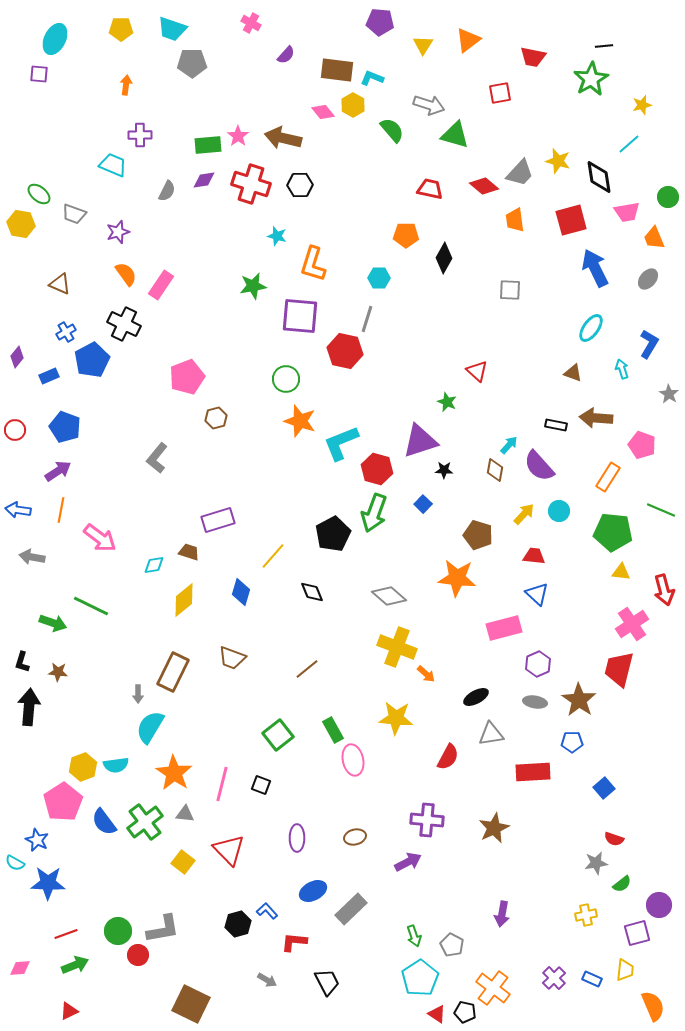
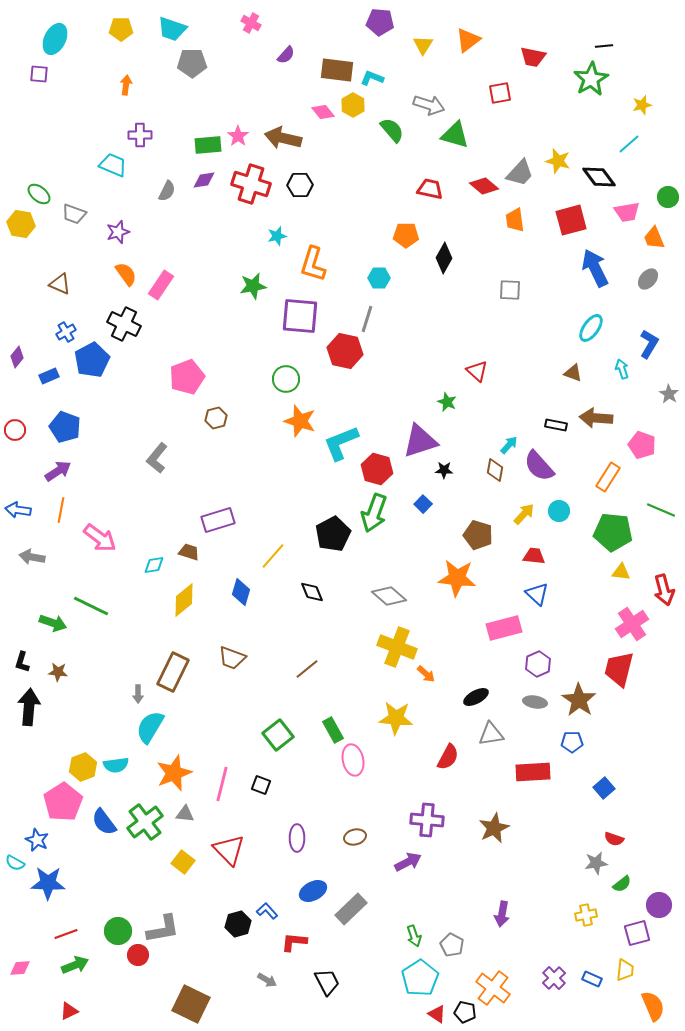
black diamond at (599, 177): rotated 28 degrees counterclockwise
cyan star at (277, 236): rotated 30 degrees counterclockwise
orange star at (174, 773): rotated 18 degrees clockwise
